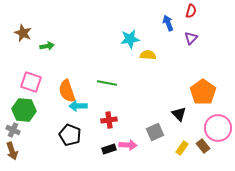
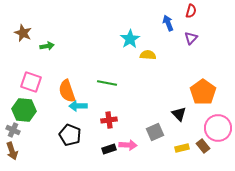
cyan star: rotated 24 degrees counterclockwise
yellow rectangle: rotated 40 degrees clockwise
